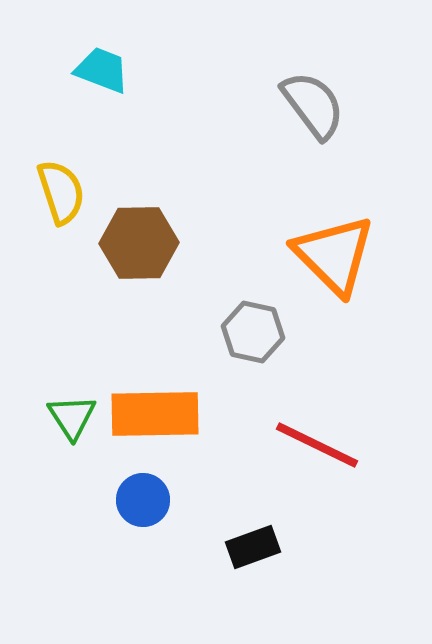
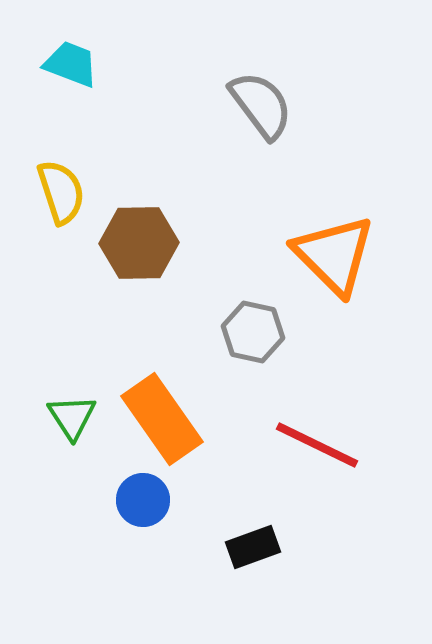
cyan trapezoid: moved 31 px left, 6 px up
gray semicircle: moved 52 px left
orange rectangle: moved 7 px right, 5 px down; rotated 56 degrees clockwise
